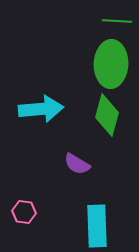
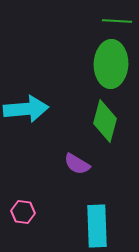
cyan arrow: moved 15 px left
green diamond: moved 2 px left, 6 px down
pink hexagon: moved 1 px left
